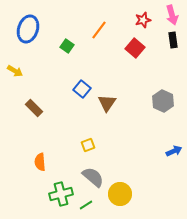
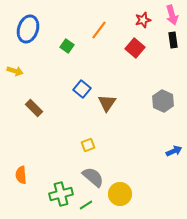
yellow arrow: rotated 14 degrees counterclockwise
orange semicircle: moved 19 px left, 13 px down
